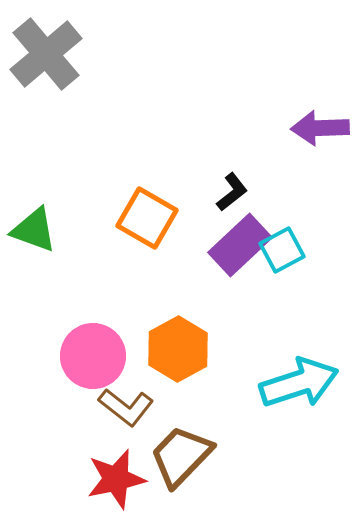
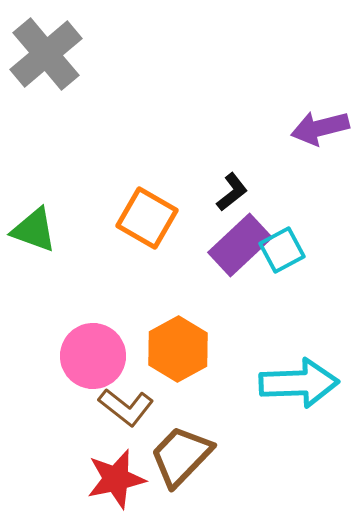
purple arrow: rotated 12 degrees counterclockwise
cyan arrow: rotated 16 degrees clockwise
